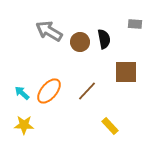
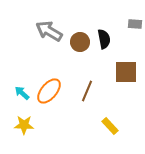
brown line: rotated 20 degrees counterclockwise
